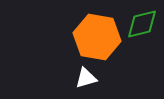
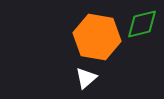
white triangle: rotated 25 degrees counterclockwise
